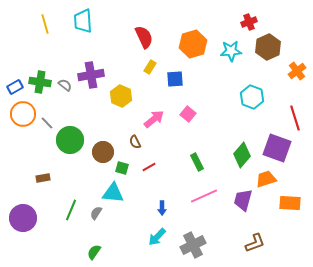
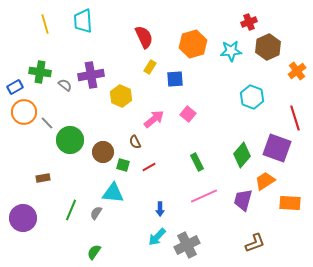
green cross at (40, 82): moved 10 px up
orange circle at (23, 114): moved 1 px right, 2 px up
green square at (122, 168): moved 1 px right, 3 px up
orange trapezoid at (266, 179): moved 1 px left, 2 px down; rotated 15 degrees counterclockwise
blue arrow at (162, 208): moved 2 px left, 1 px down
gray cross at (193, 245): moved 6 px left
